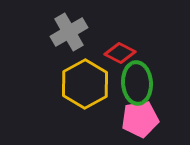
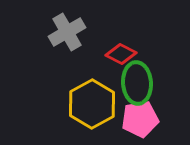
gray cross: moved 2 px left
red diamond: moved 1 px right, 1 px down
yellow hexagon: moved 7 px right, 20 px down
